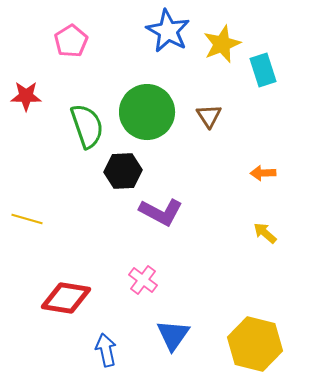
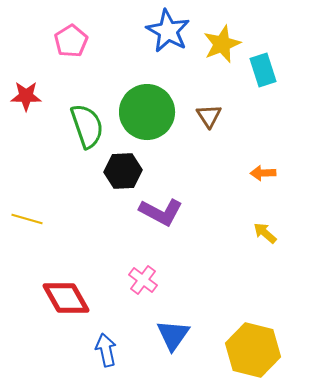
red diamond: rotated 51 degrees clockwise
yellow hexagon: moved 2 px left, 6 px down
